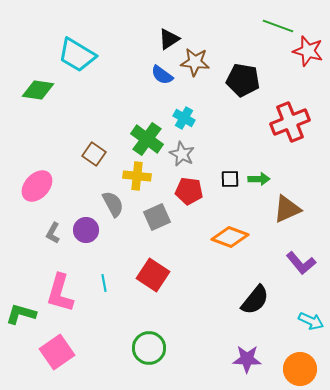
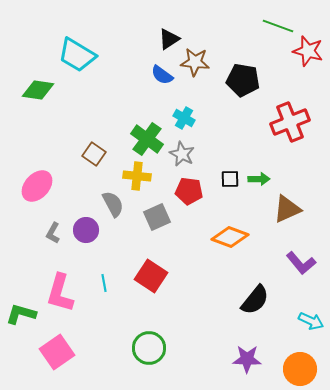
red square: moved 2 px left, 1 px down
